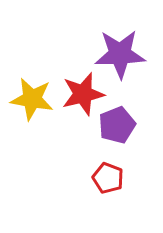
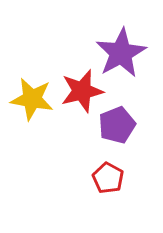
purple star: moved 1 px right, 1 px up; rotated 27 degrees counterclockwise
red star: moved 1 px left, 3 px up
red pentagon: rotated 8 degrees clockwise
